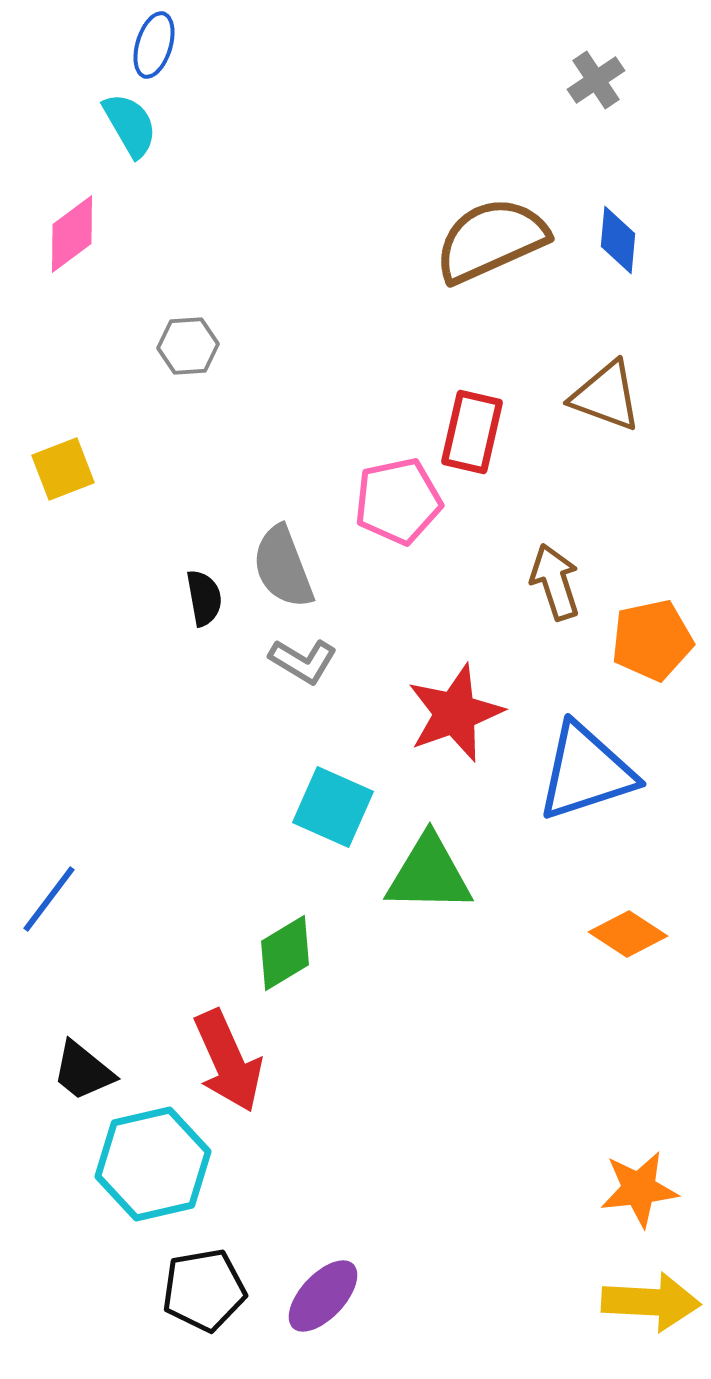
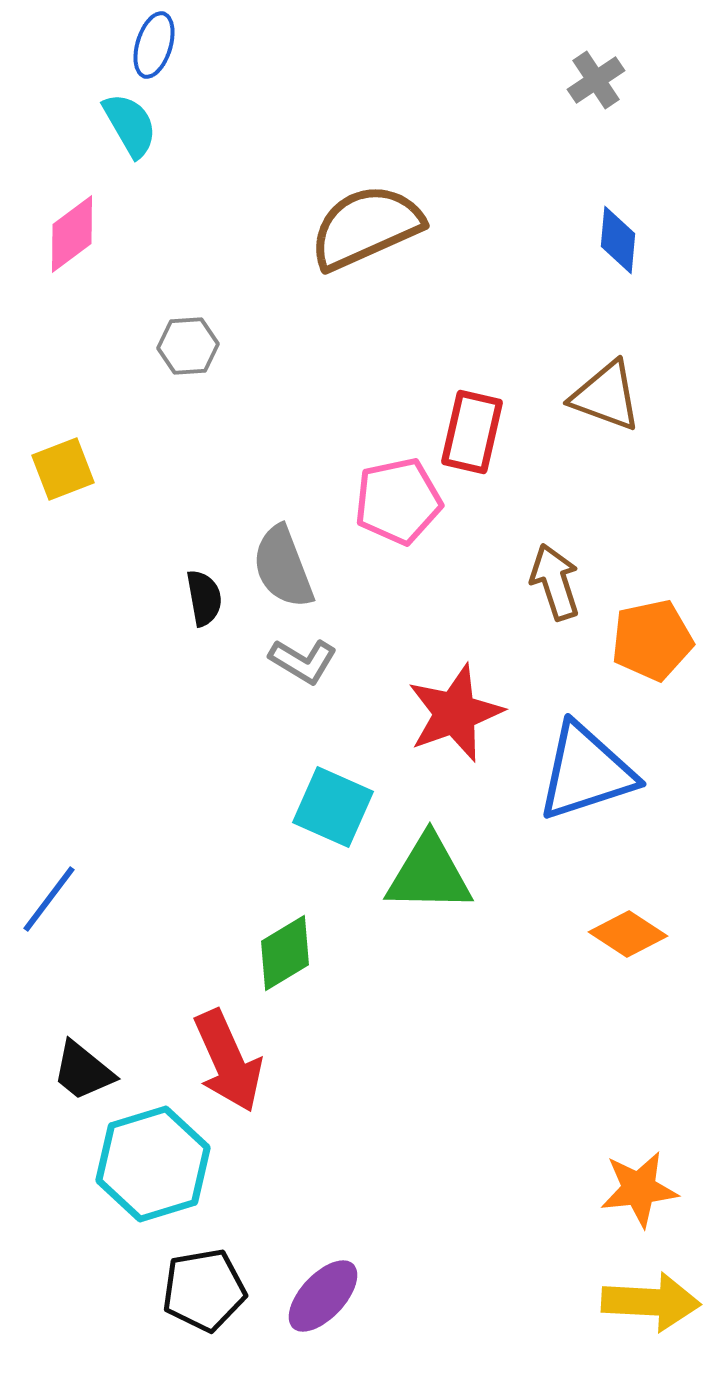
brown semicircle: moved 125 px left, 13 px up
cyan hexagon: rotated 4 degrees counterclockwise
